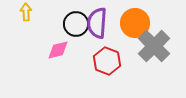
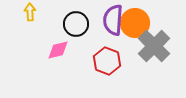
yellow arrow: moved 4 px right
purple semicircle: moved 16 px right, 3 px up
